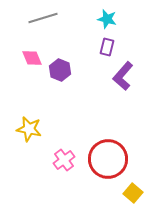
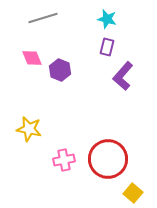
pink cross: rotated 25 degrees clockwise
